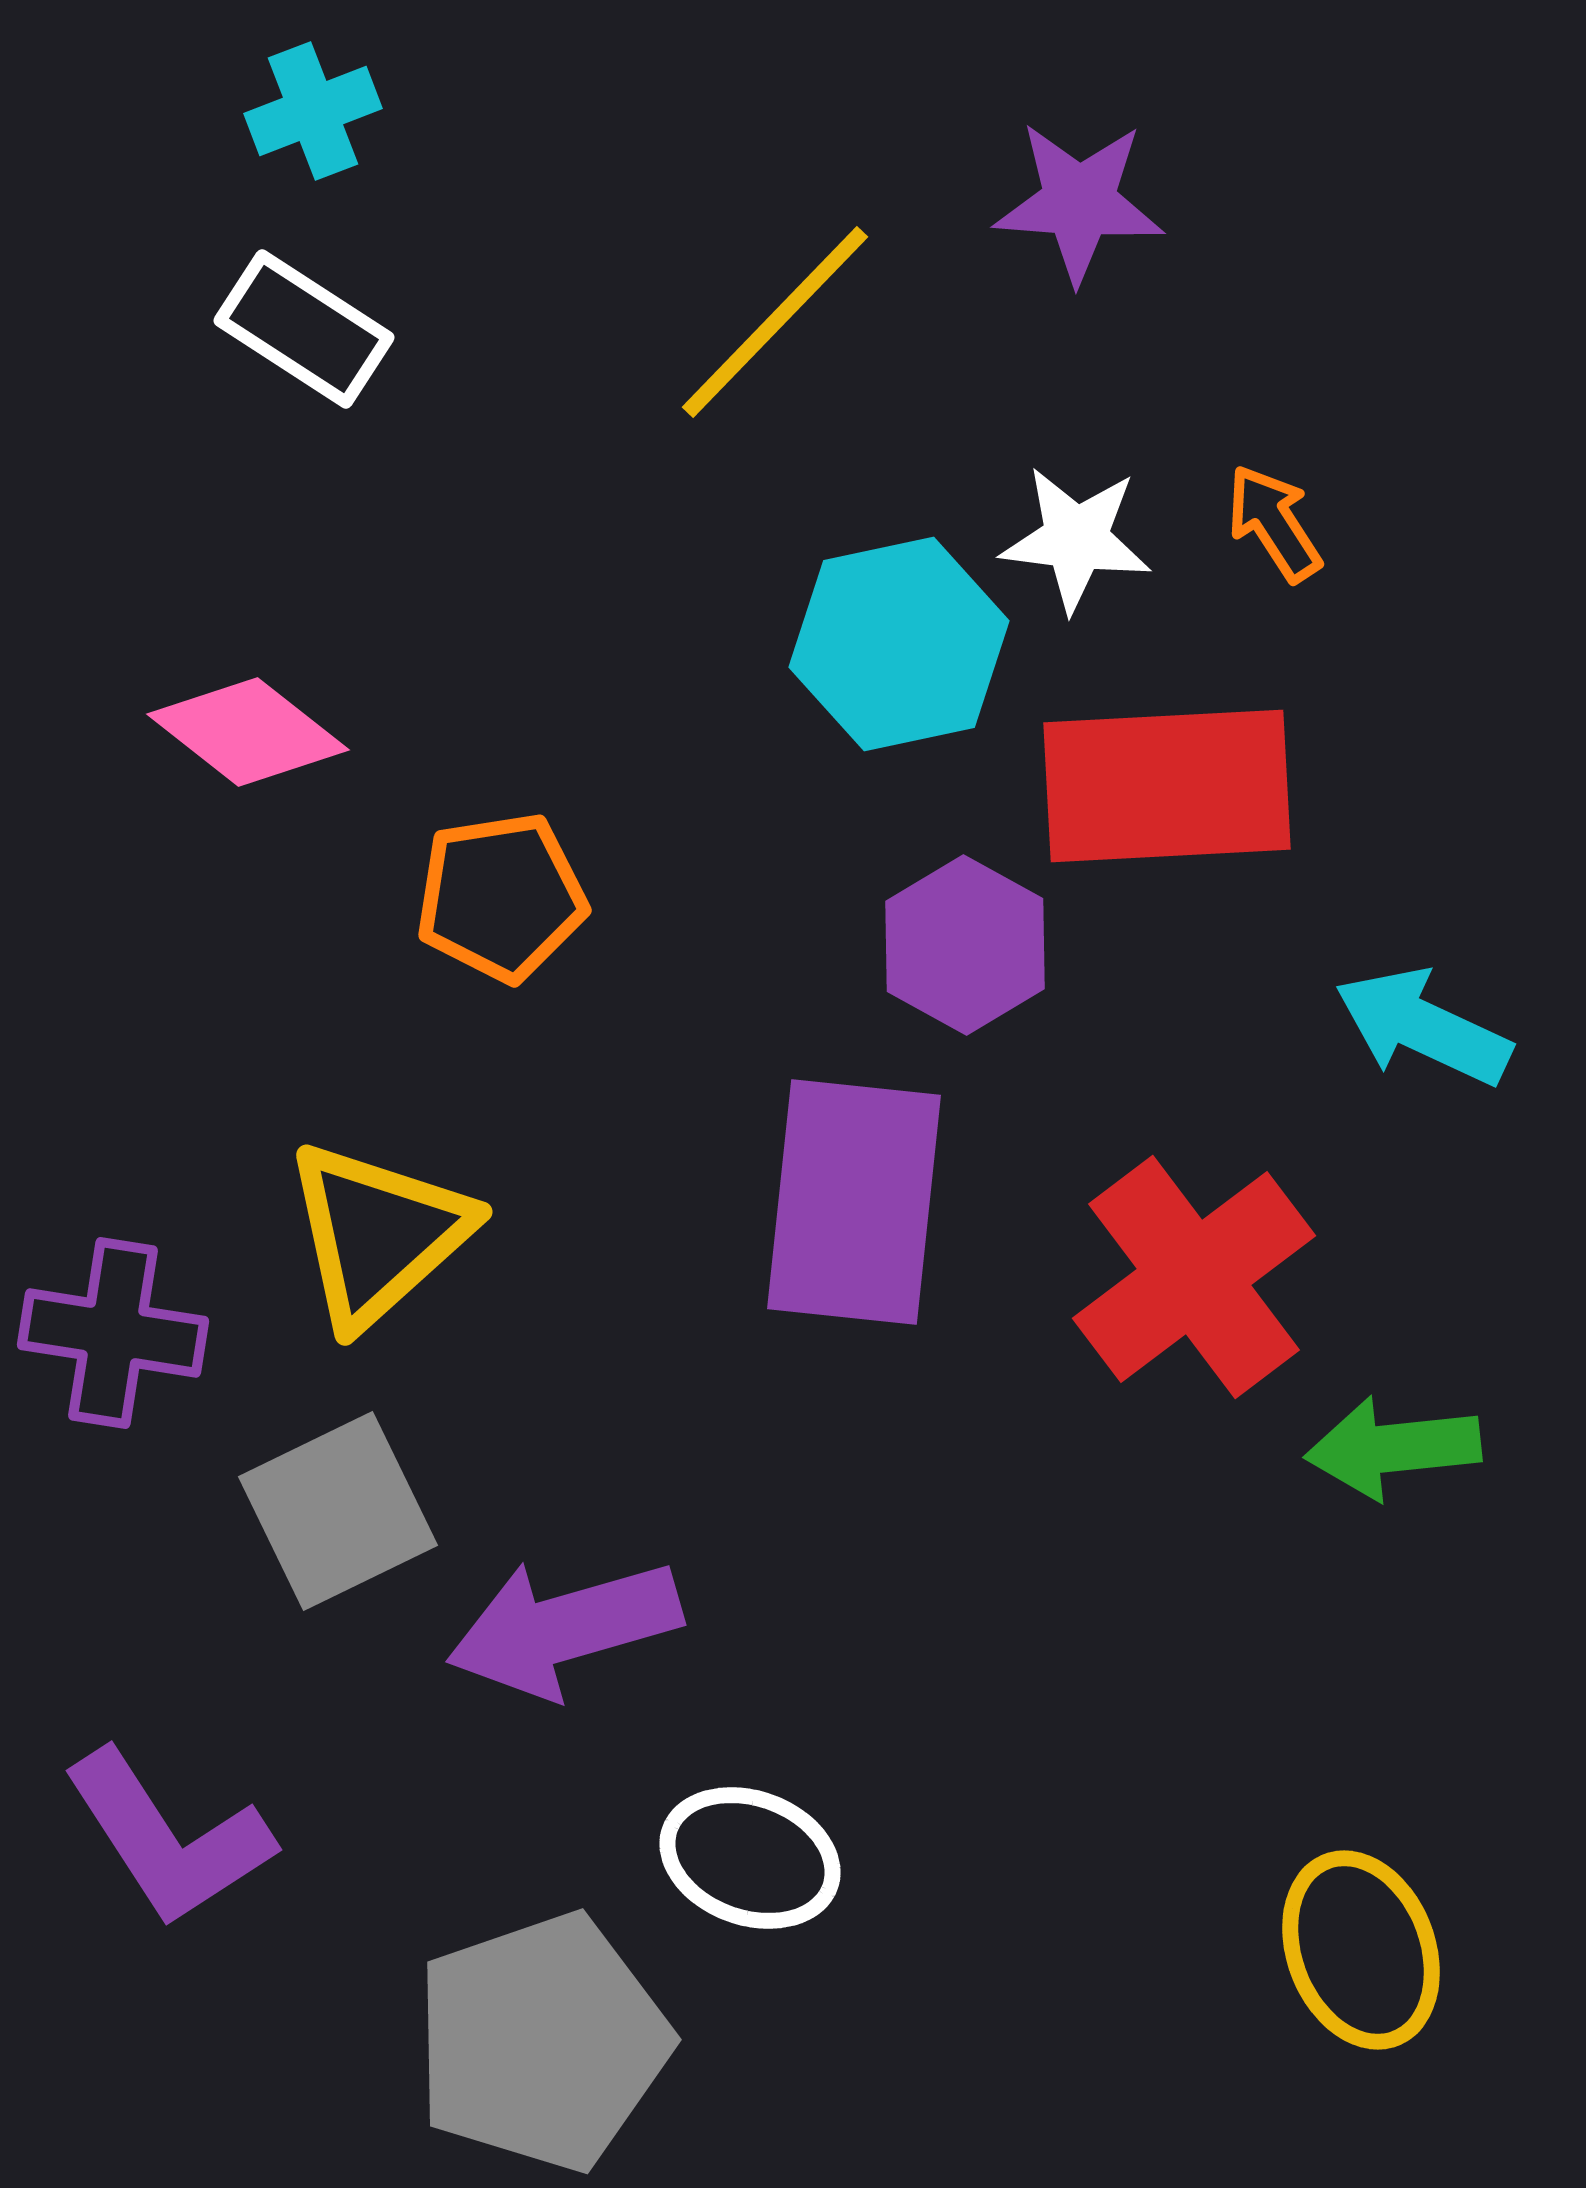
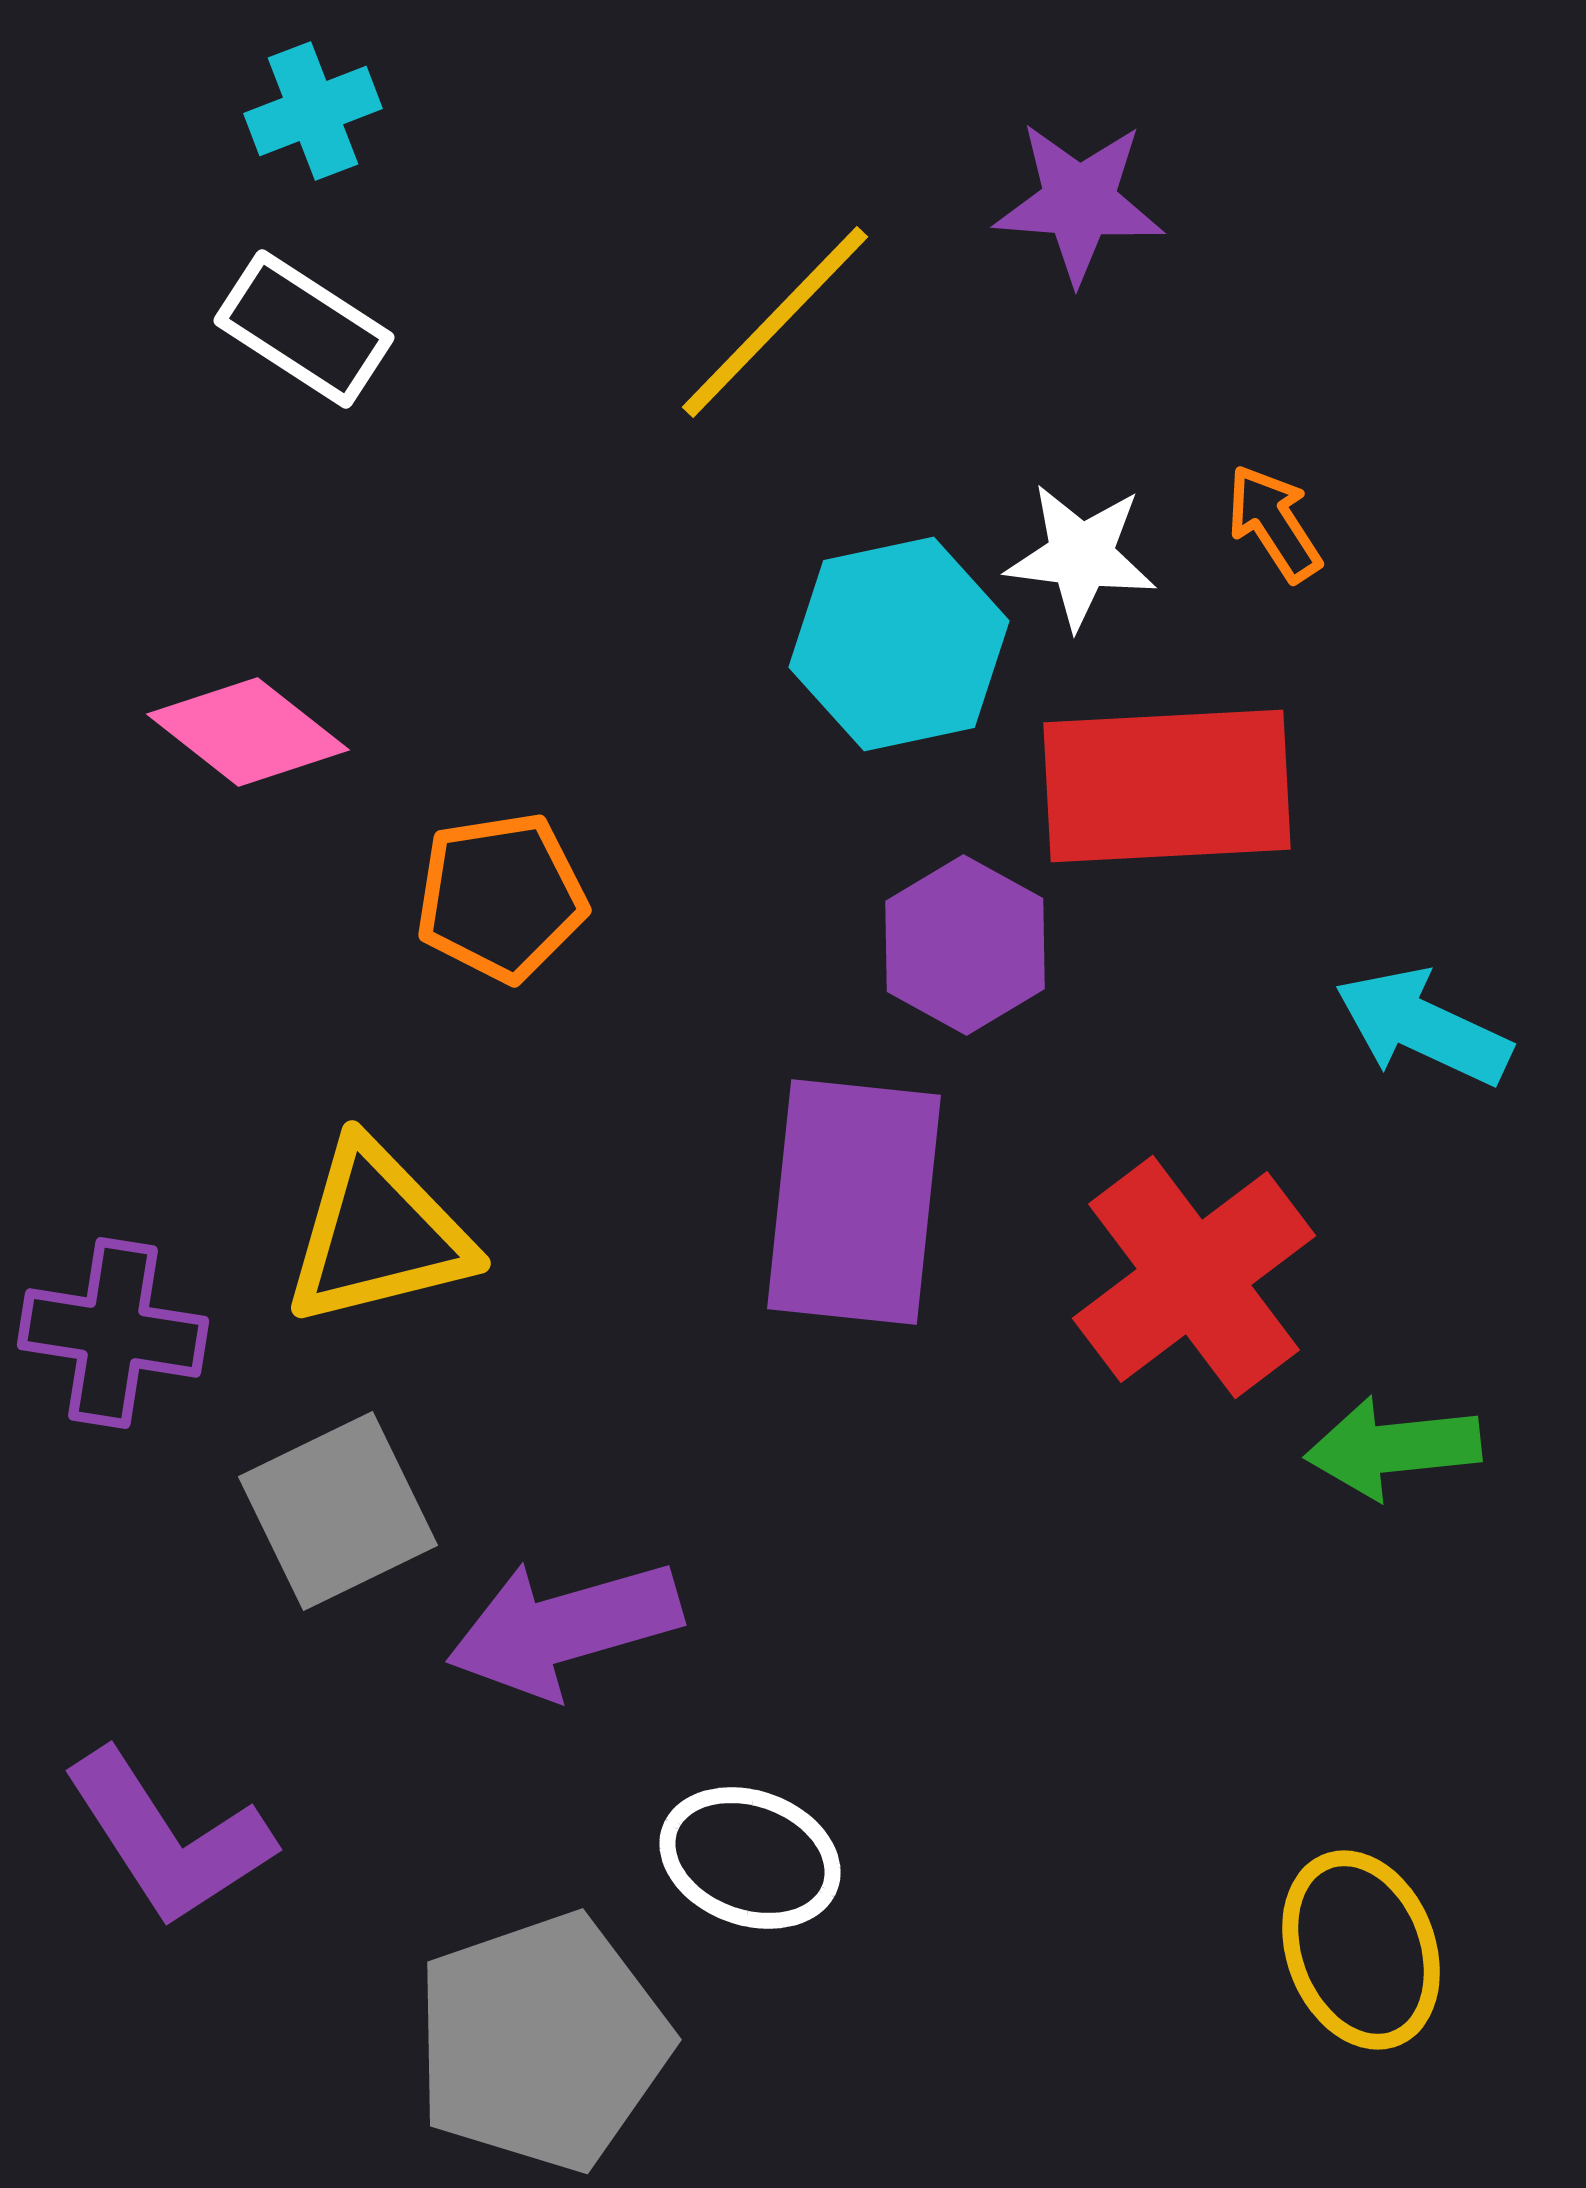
white star: moved 5 px right, 17 px down
yellow triangle: rotated 28 degrees clockwise
